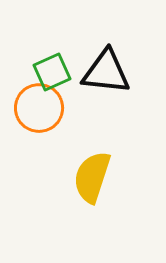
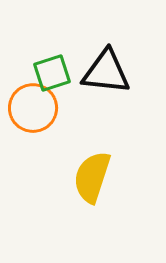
green square: moved 1 px down; rotated 6 degrees clockwise
orange circle: moved 6 px left
